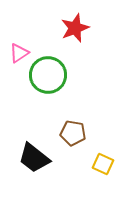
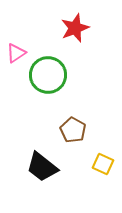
pink triangle: moved 3 px left
brown pentagon: moved 3 px up; rotated 20 degrees clockwise
black trapezoid: moved 8 px right, 9 px down
